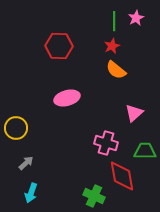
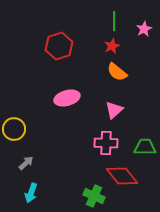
pink star: moved 8 px right, 11 px down
red hexagon: rotated 20 degrees counterclockwise
orange semicircle: moved 1 px right, 2 px down
pink triangle: moved 20 px left, 3 px up
yellow circle: moved 2 px left, 1 px down
pink cross: rotated 15 degrees counterclockwise
green trapezoid: moved 4 px up
red diamond: rotated 28 degrees counterclockwise
